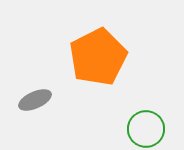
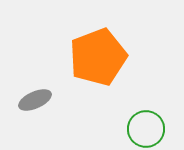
orange pentagon: rotated 6 degrees clockwise
